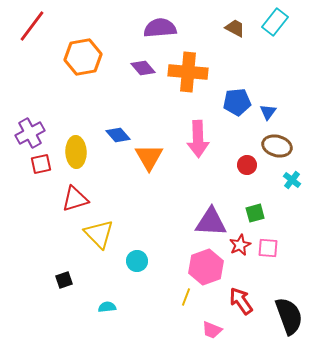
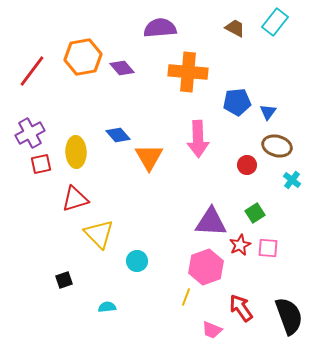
red line: moved 45 px down
purple diamond: moved 21 px left
green square: rotated 18 degrees counterclockwise
red arrow: moved 7 px down
